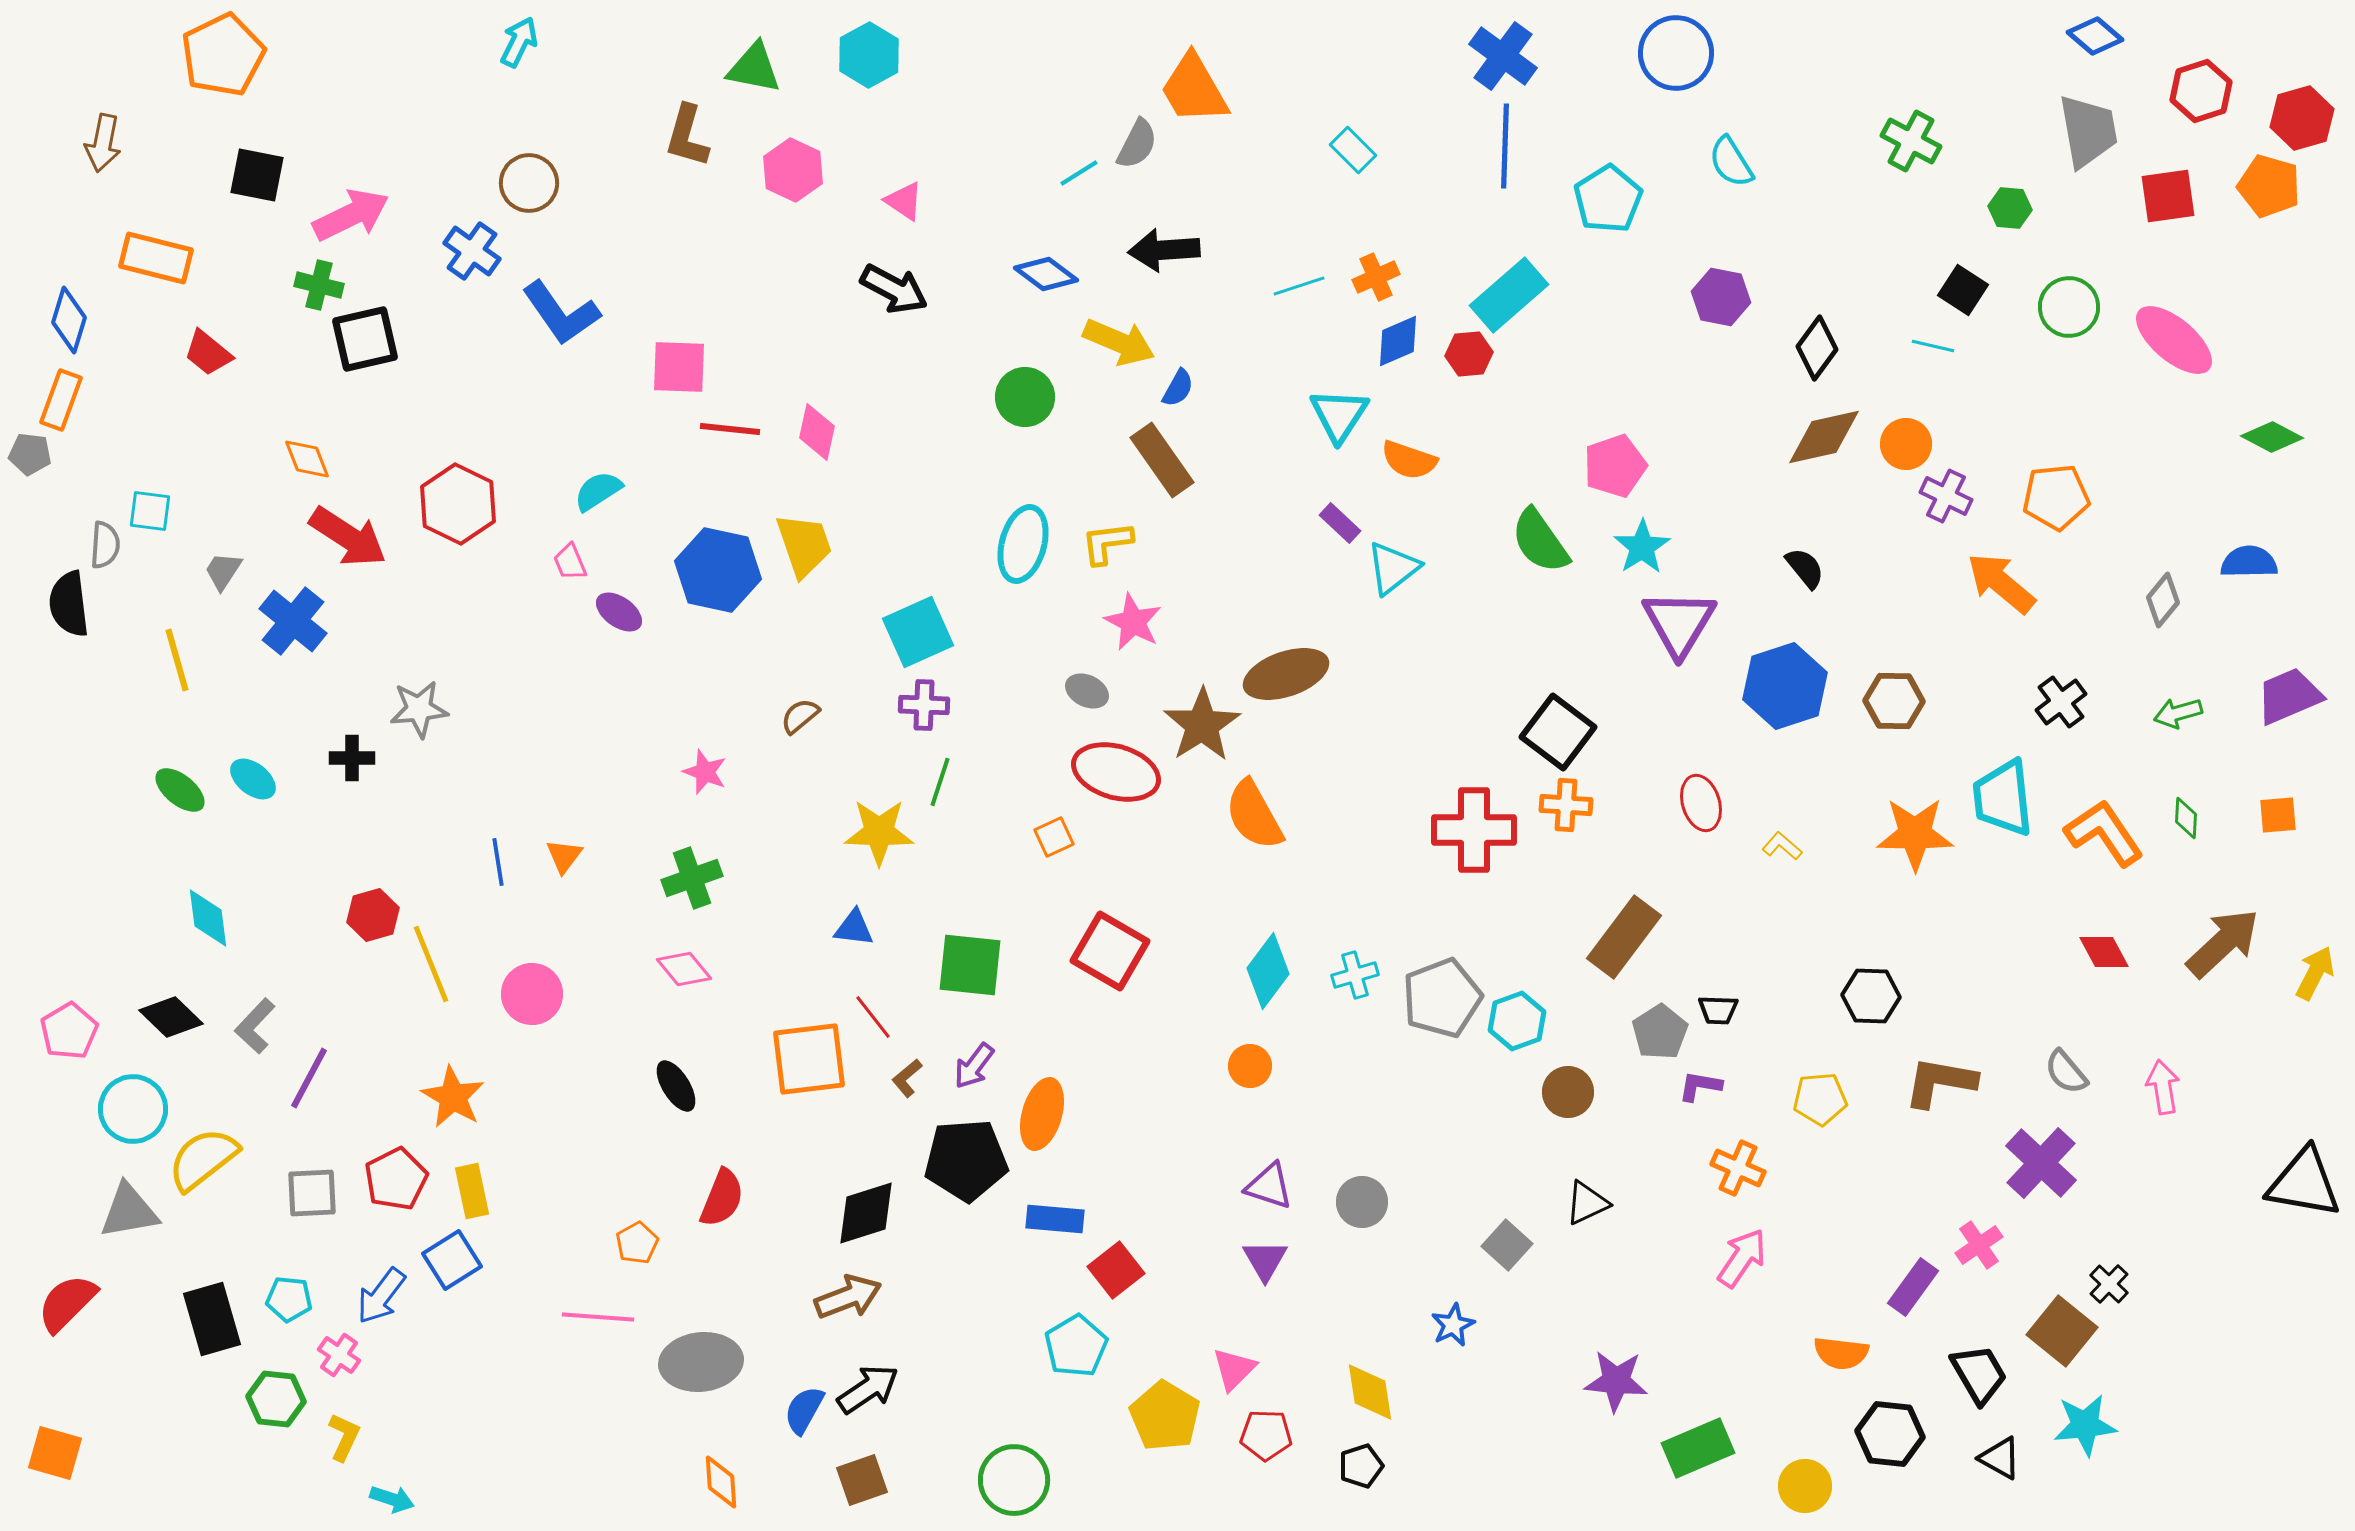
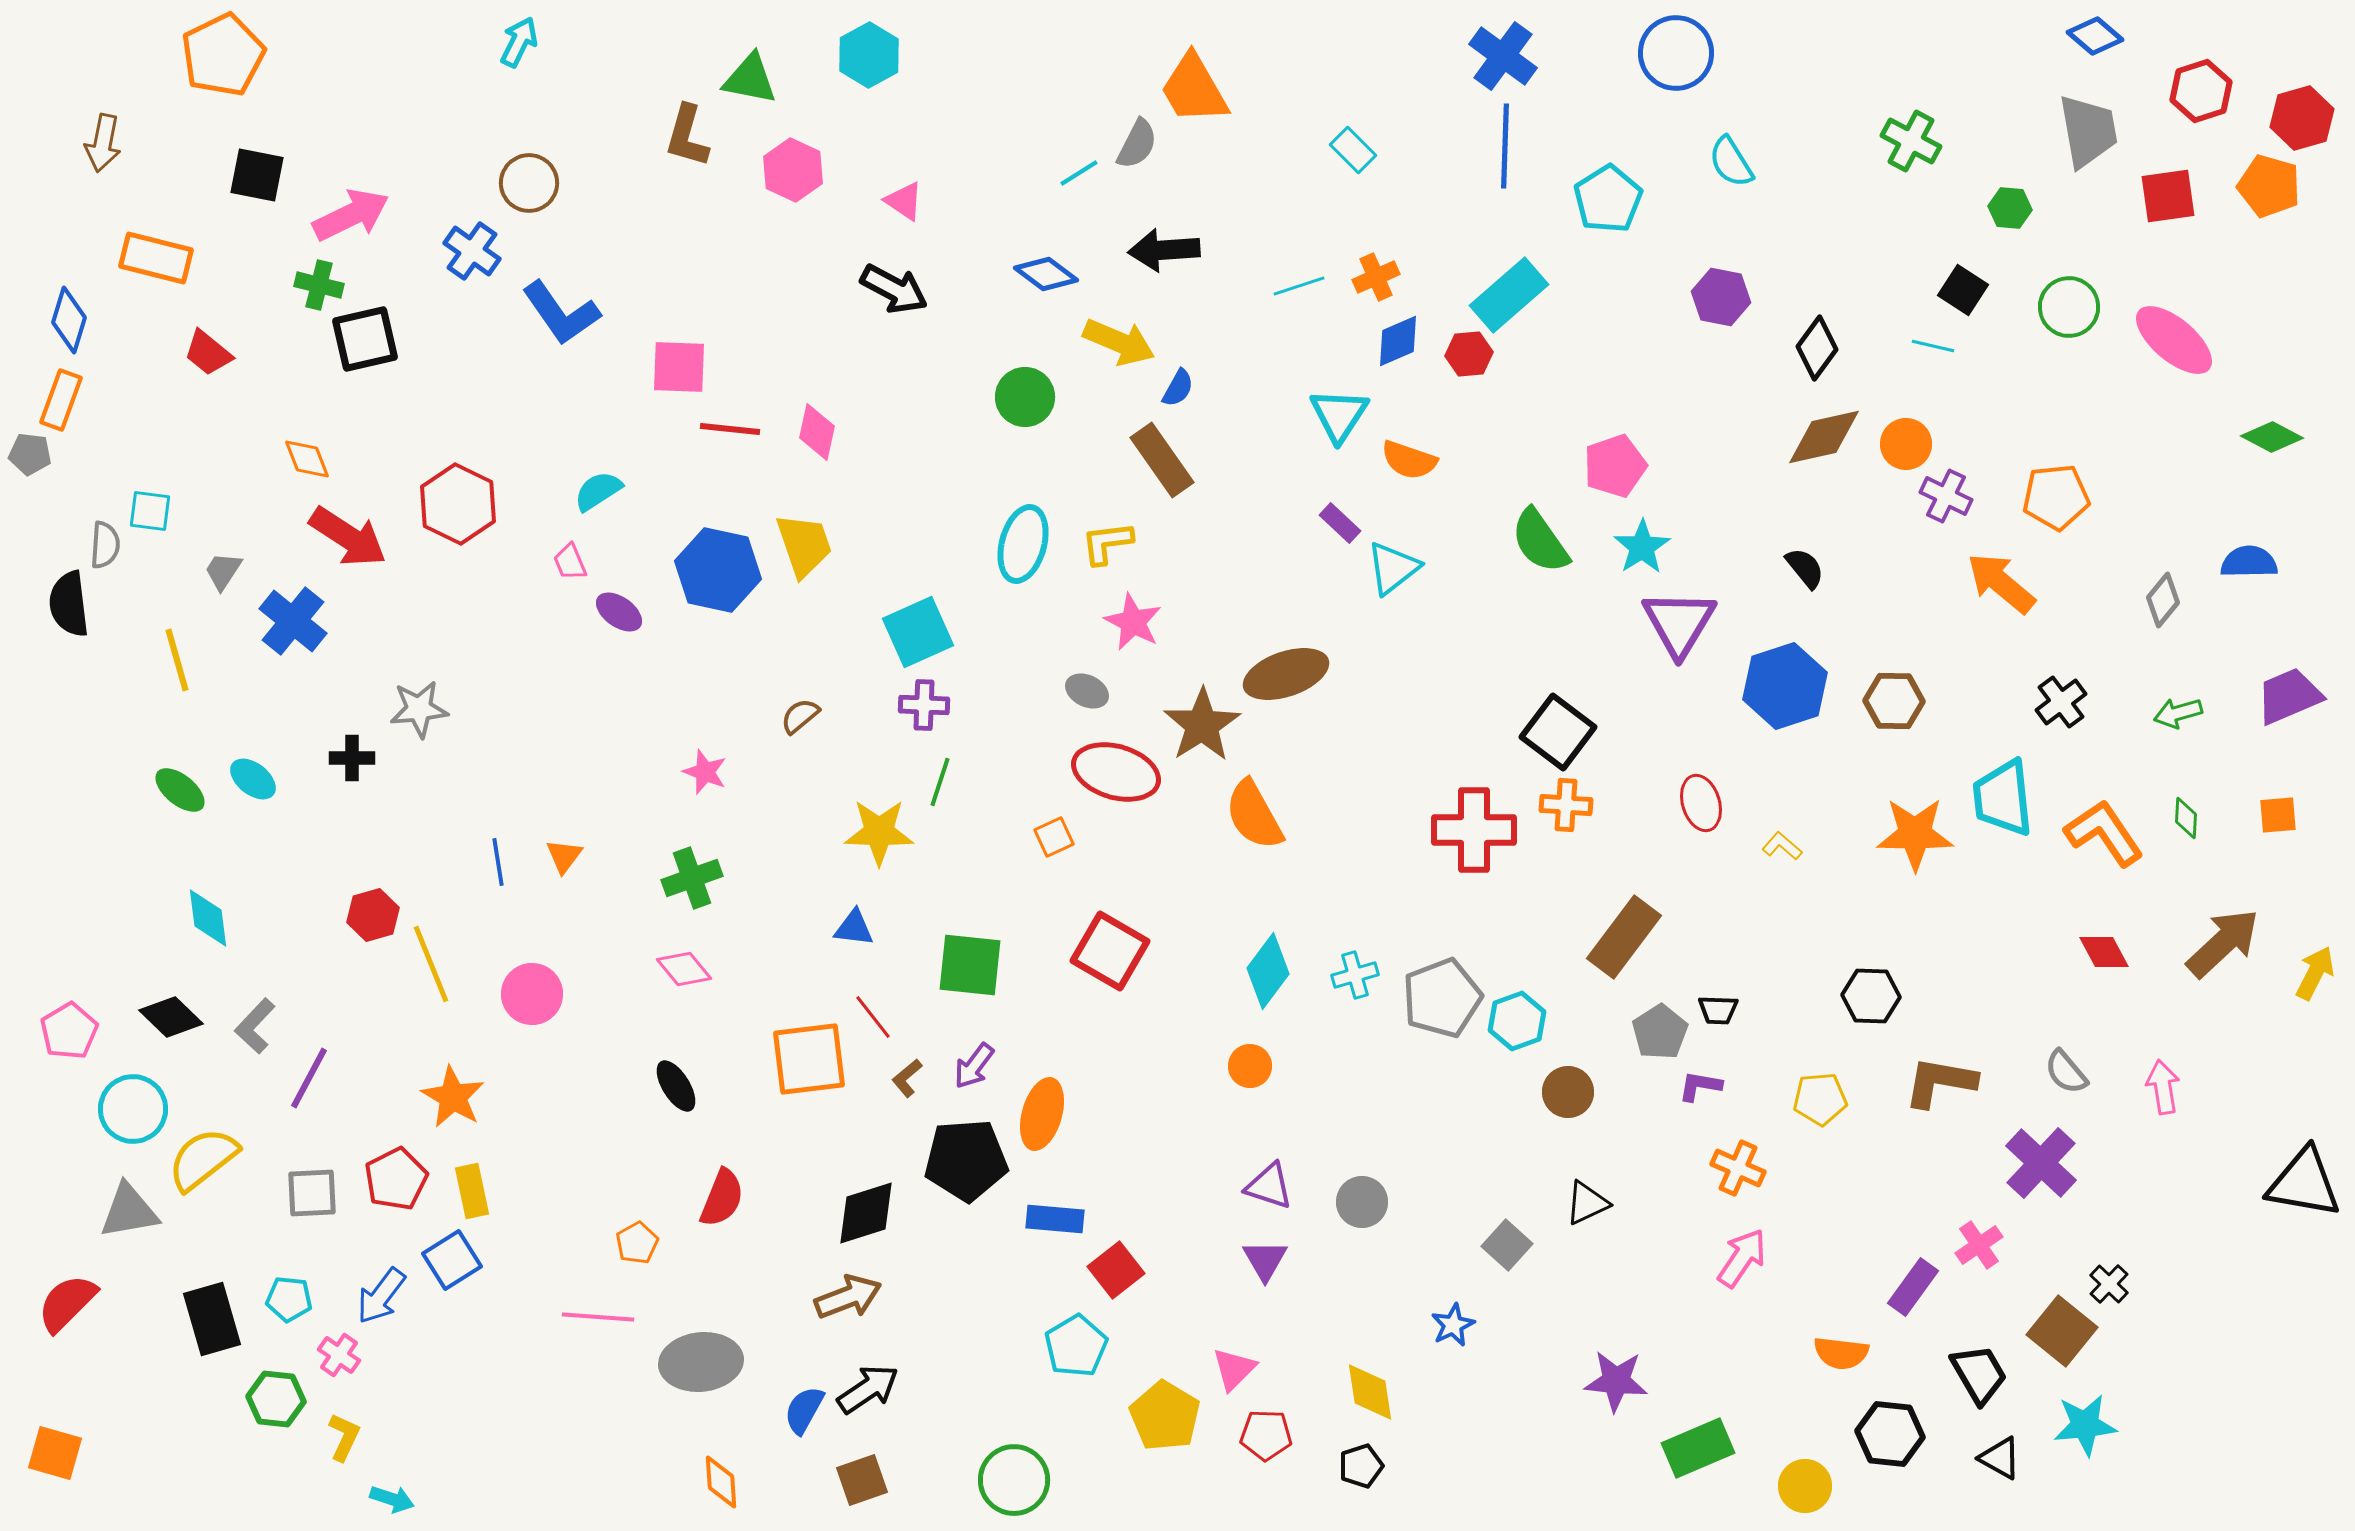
green triangle at (754, 68): moved 4 px left, 11 px down
